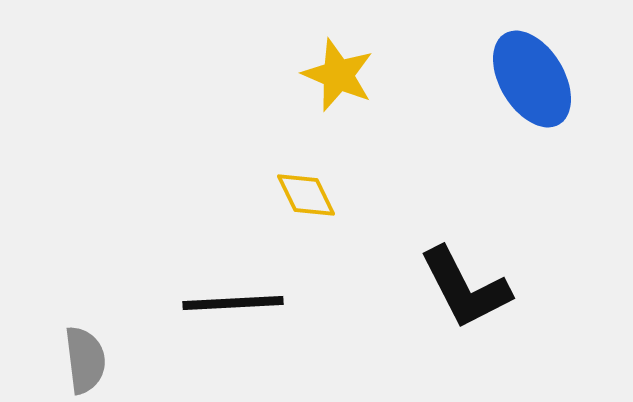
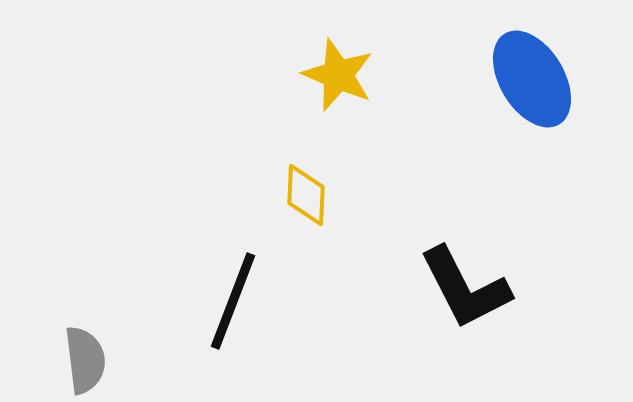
yellow diamond: rotated 28 degrees clockwise
black line: moved 2 px up; rotated 66 degrees counterclockwise
